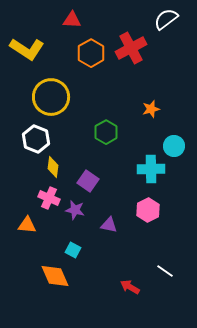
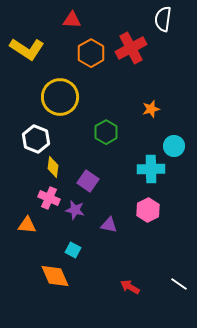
white semicircle: moved 3 px left; rotated 45 degrees counterclockwise
yellow circle: moved 9 px right
white line: moved 14 px right, 13 px down
